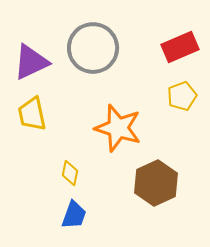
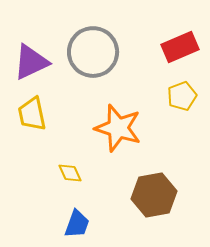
gray circle: moved 4 px down
yellow diamond: rotated 35 degrees counterclockwise
brown hexagon: moved 2 px left, 12 px down; rotated 15 degrees clockwise
blue trapezoid: moved 3 px right, 9 px down
